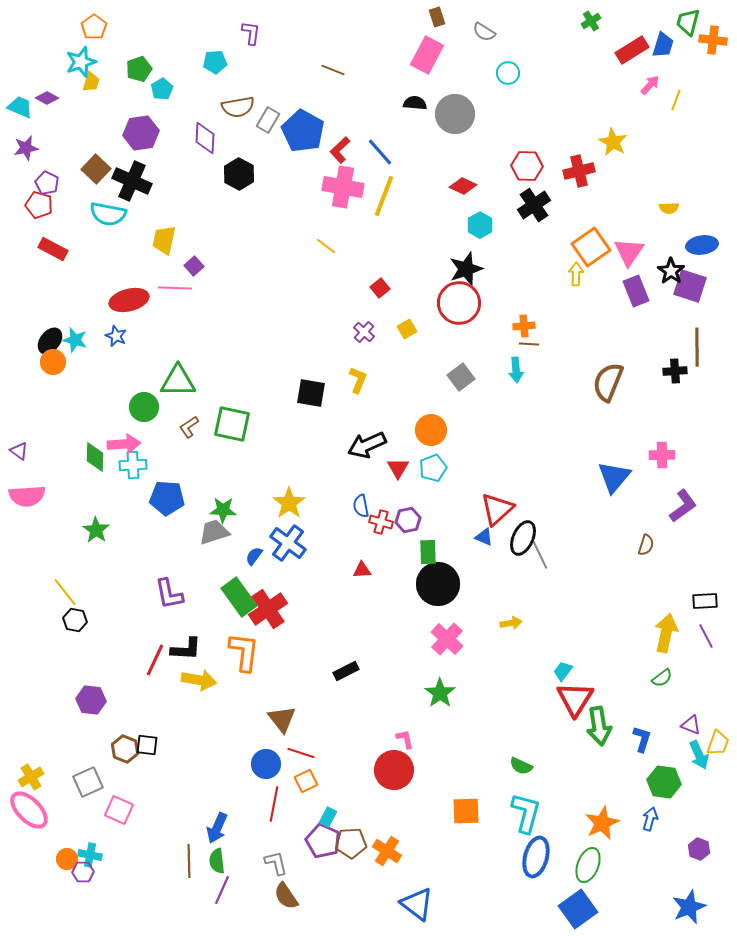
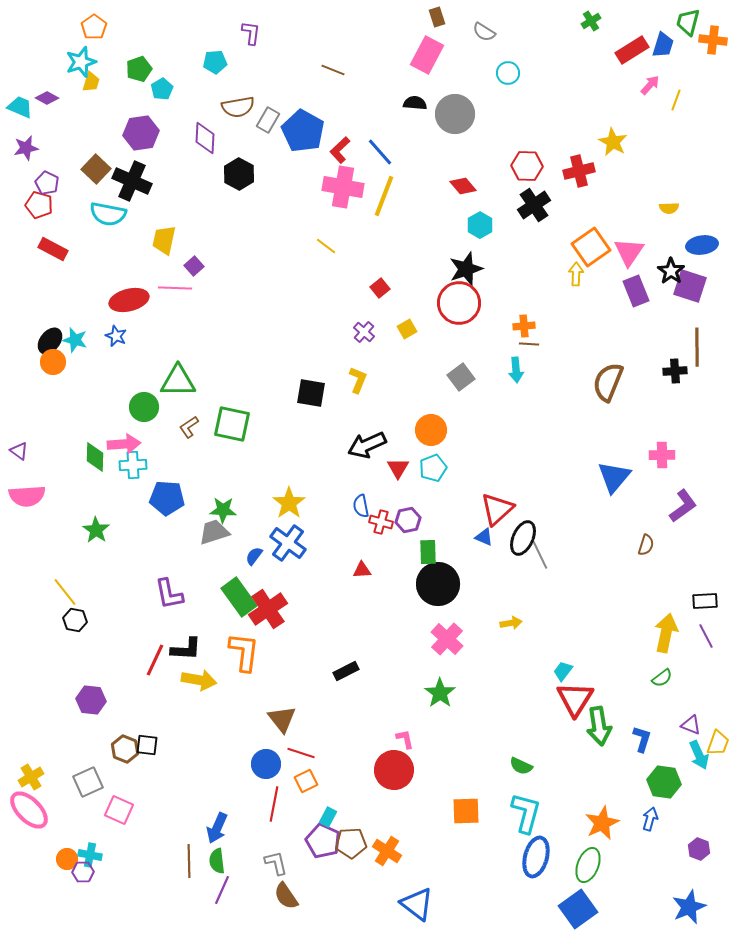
red diamond at (463, 186): rotated 24 degrees clockwise
